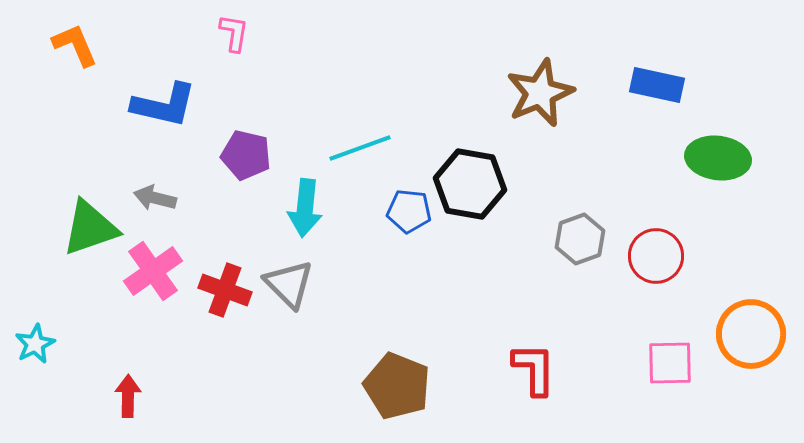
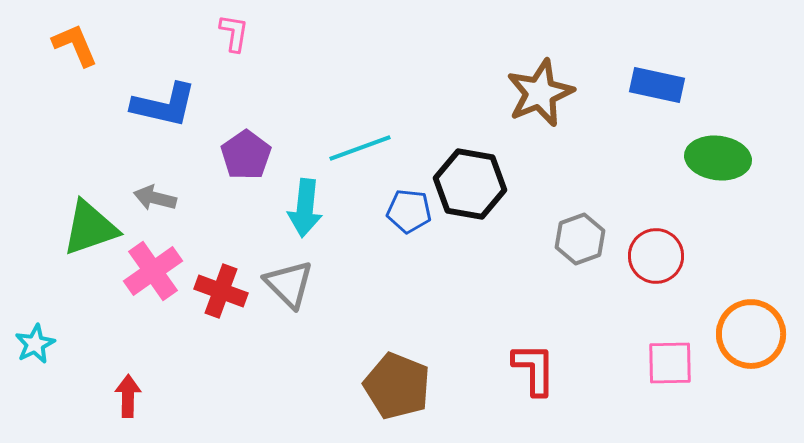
purple pentagon: rotated 24 degrees clockwise
red cross: moved 4 px left, 1 px down
